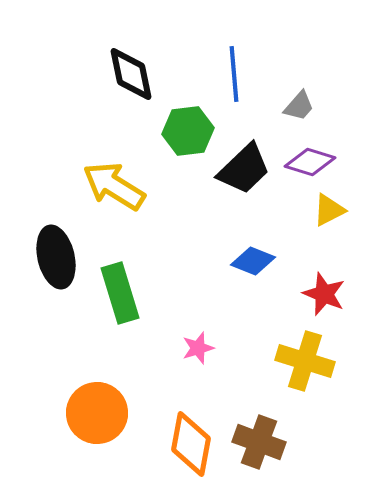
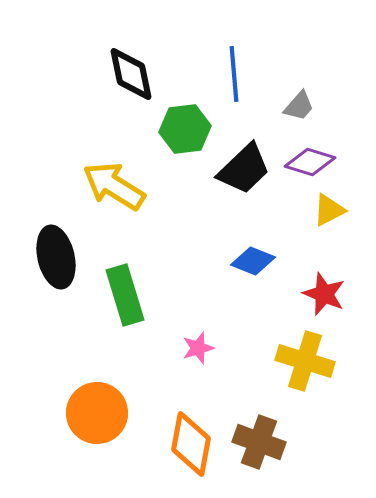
green hexagon: moved 3 px left, 2 px up
green rectangle: moved 5 px right, 2 px down
